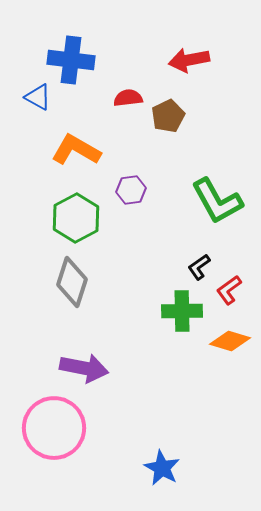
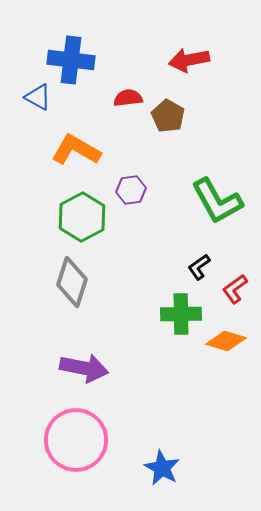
brown pentagon: rotated 16 degrees counterclockwise
green hexagon: moved 6 px right, 1 px up
red L-shape: moved 6 px right, 1 px up
green cross: moved 1 px left, 3 px down
orange diamond: moved 4 px left
pink circle: moved 22 px right, 12 px down
